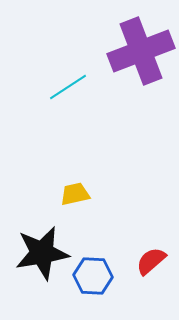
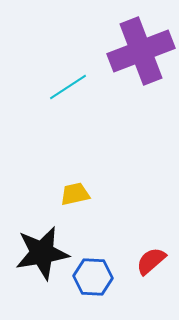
blue hexagon: moved 1 px down
